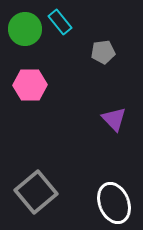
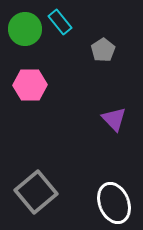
gray pentagon: moved 2 px up; rotated 25 degrees counterclockwise
